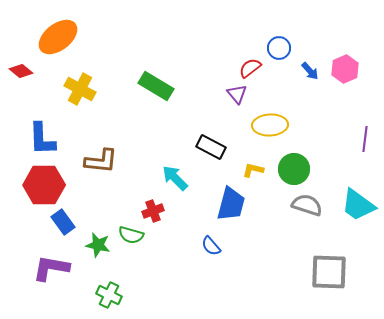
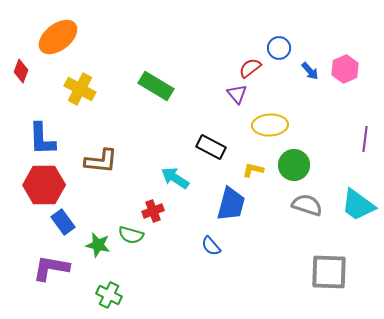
red diamond: rotated 70 degrees clockwise
green circle: moved 4 px up
cyan arrow: rotated 12 degrees counterclockwise
